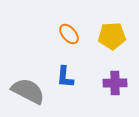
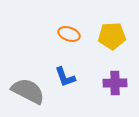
orange ellipse: rotated 30 degrees counterclockwise
blue L-shape: rotated 25 degrees counterclockwise
